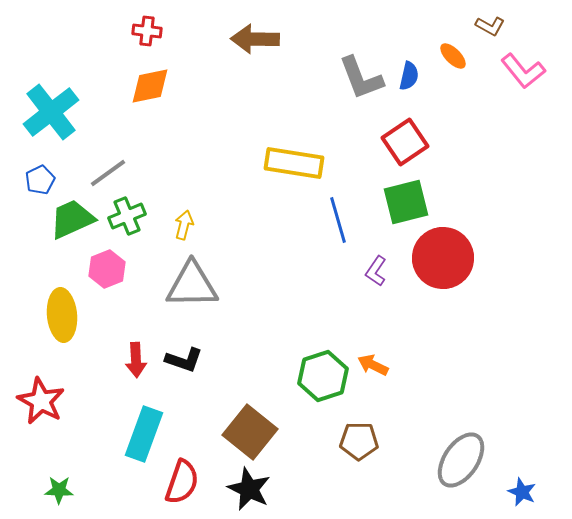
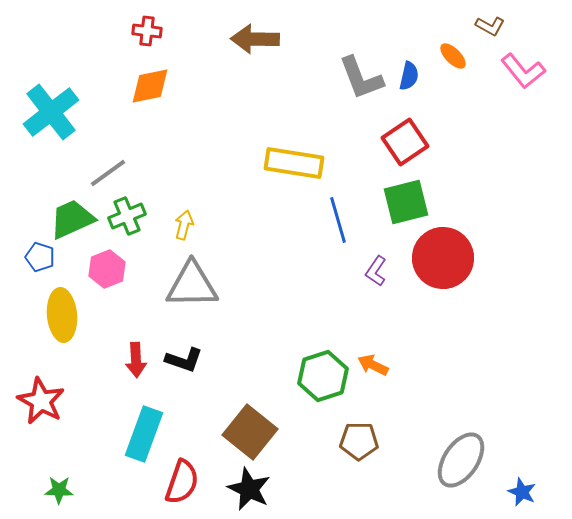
blue pentagon: moved 77 px down; rotated 28 degrees counterclockwise
